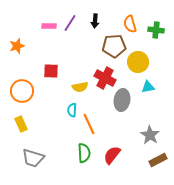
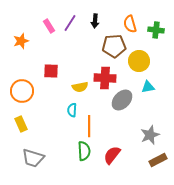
pink rectangle: rotated 56 degrees clockwise
orange star: moved 4 px right, 5 px up
yellow circle: moved 1 px right, 1 px up
red cross: rotated 25 degrees counterclockwise
gray ellipse: rotated 35 degrees clockwise
orange line: moved 2 px down; rotated 25 degrees clockwise
gray star: rotated 18 degrees clockwise
green semicircle: moved 2 px up
